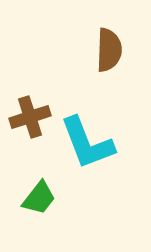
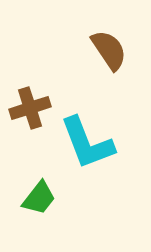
brown semicircle: rotated 36 degrees counterclockwise
brown cross: moved 9 px up
